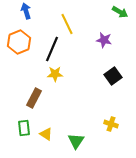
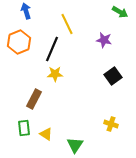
brown rectangle: moved 1 px down
green triangle: moved 1 px left, 4 px down
